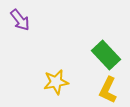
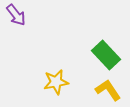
purple arrow: moved 4 px left, 5 px up
yellow L-shape: rotated 120 degrees clockwise
